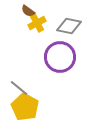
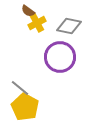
gray line: moved 1 px right
